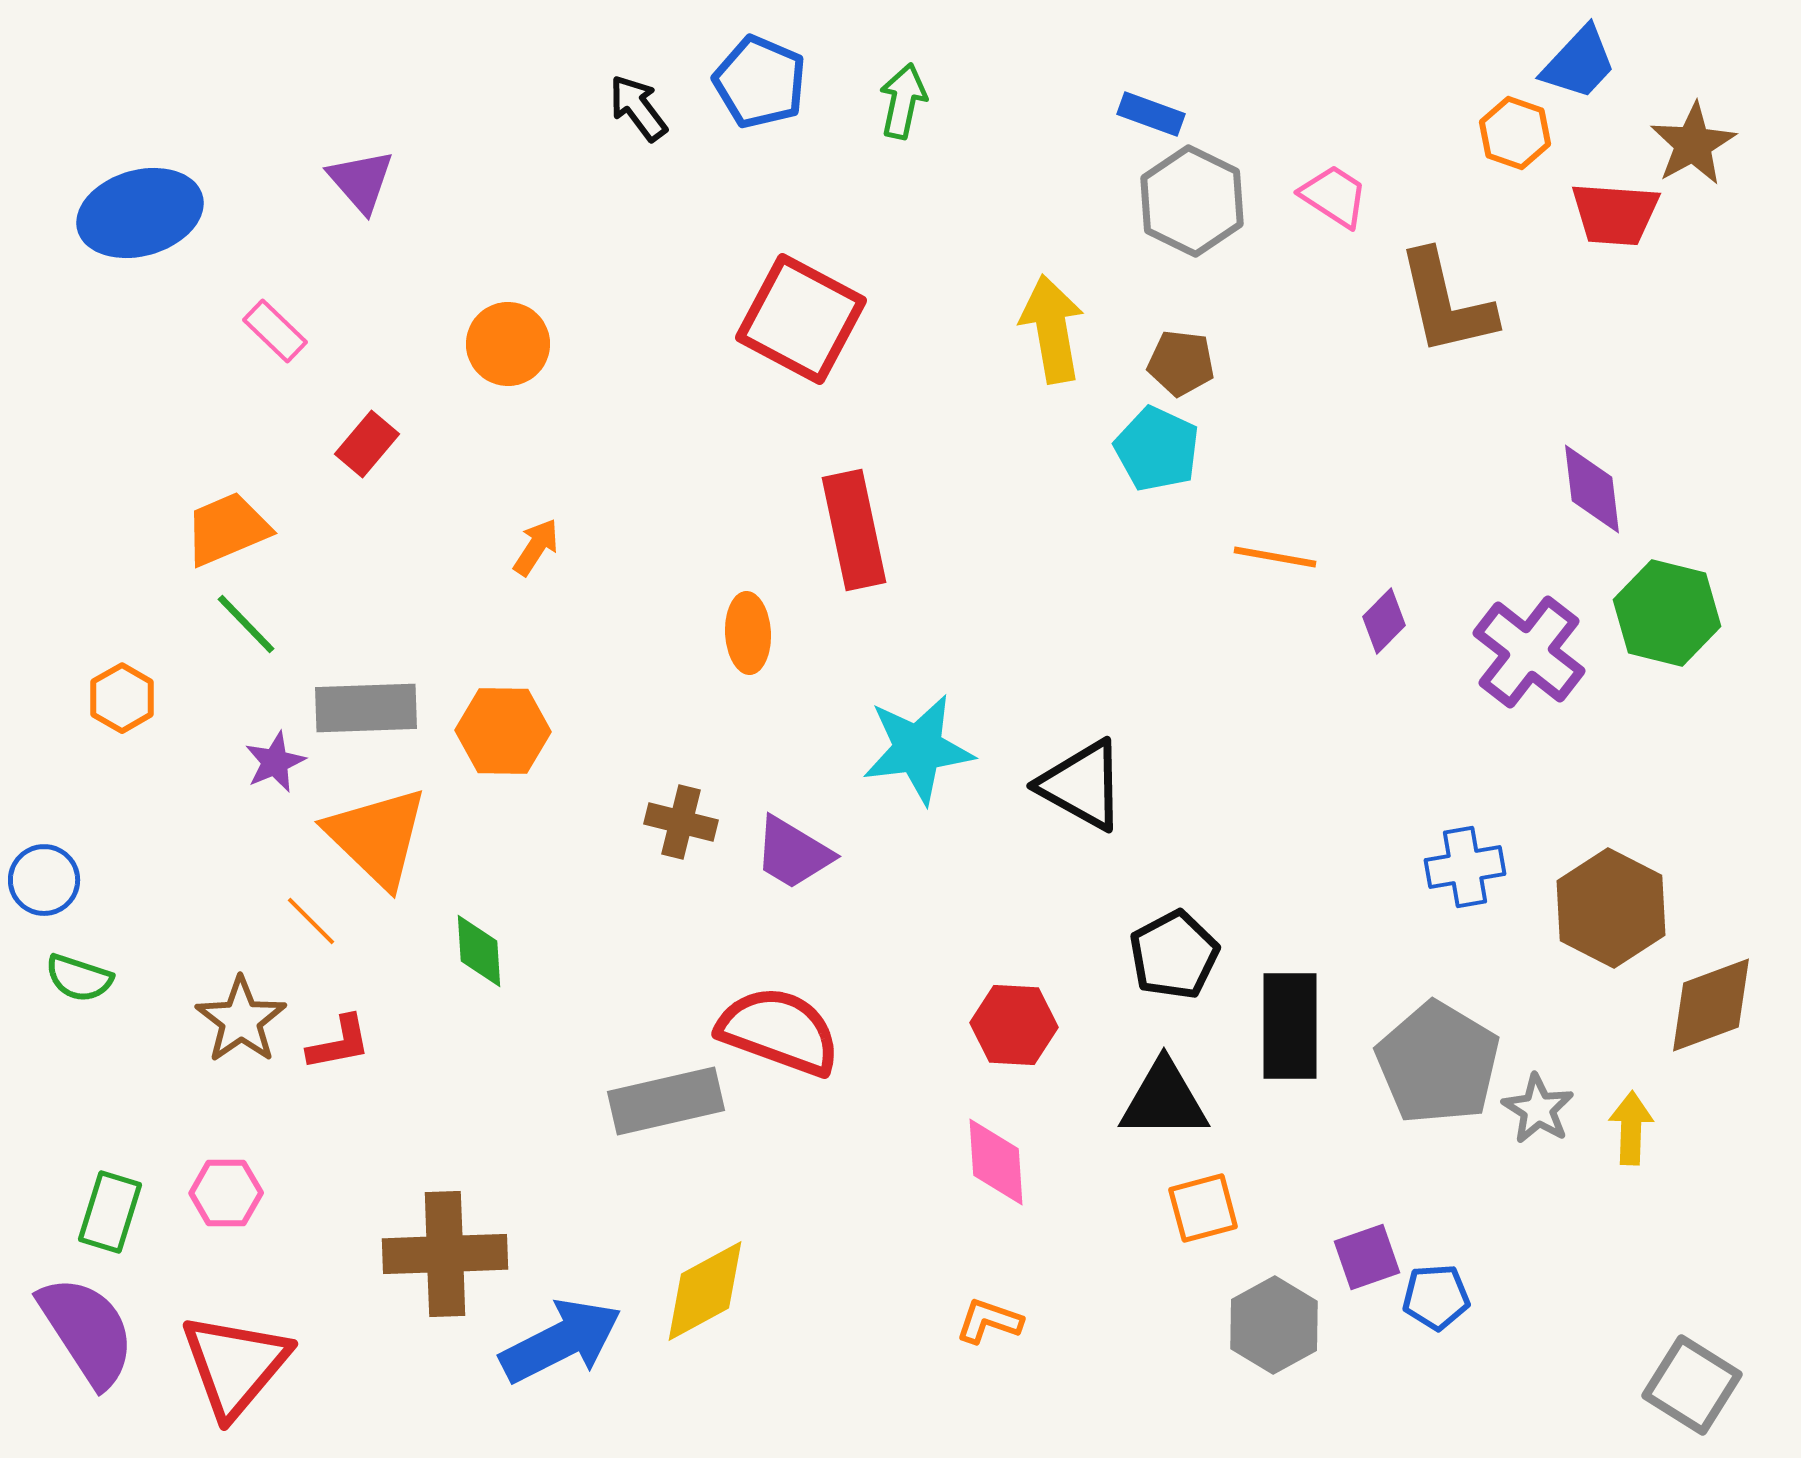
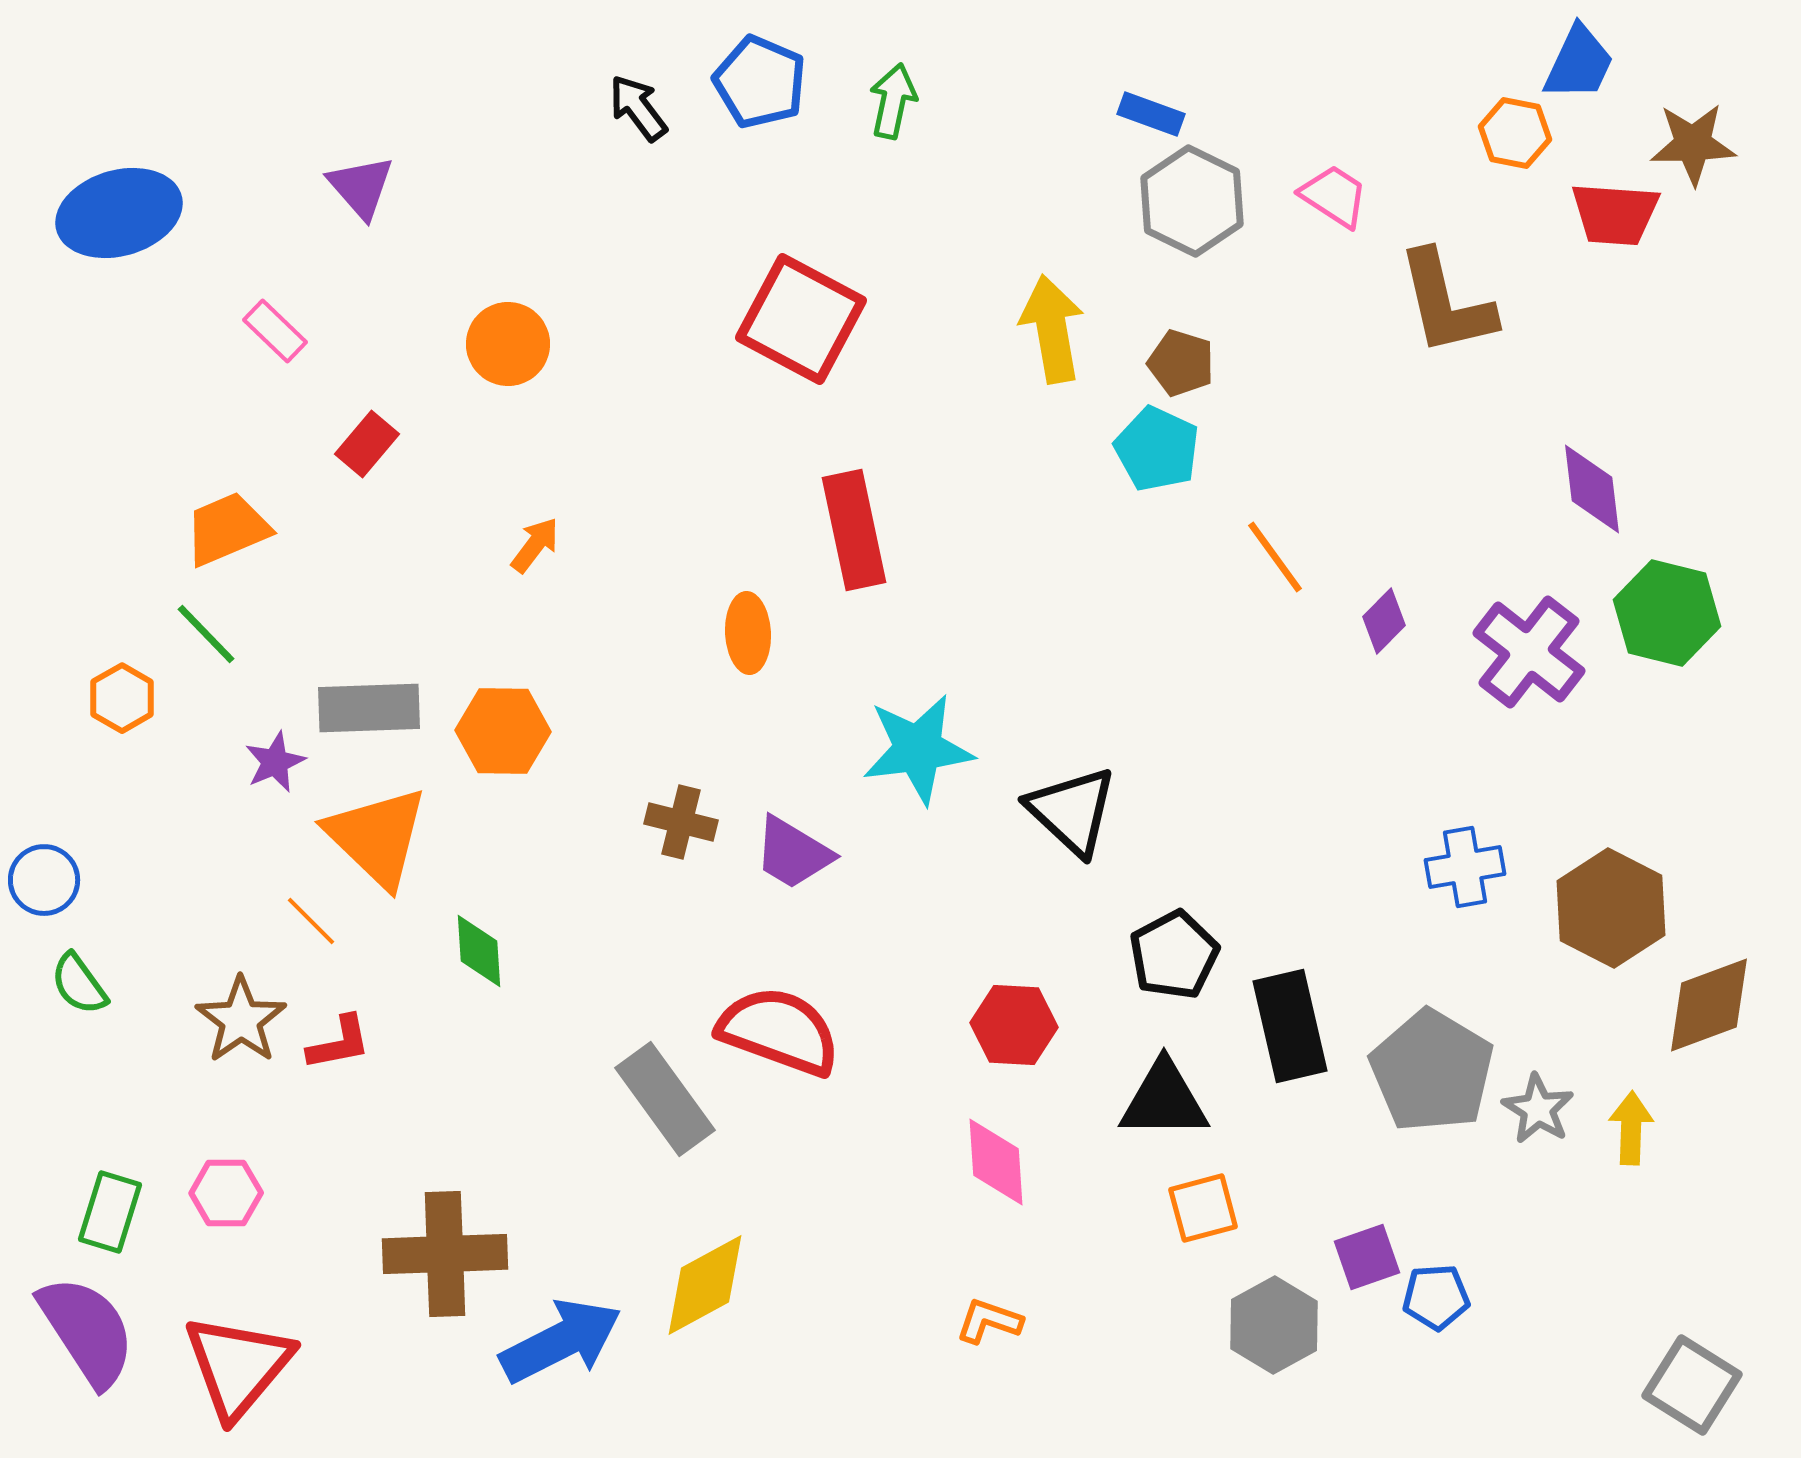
blue trapezoid at (1579, 63): rotated 18 degrees counterclockwise
green arrow at (903, 101): moved 10 px left
orange hexagon at (1515, 133): rotated 8 degrees counterclockwise
brown star at (1693, 144): rotated 28 degrees clockwise
purple triangle at (361, 181): moved 6 px down
blue ellipse at (140, 213): moved 21 px left
brown pentagon at (1181, 363): rotated 10 degrees clockwise
orange arrow at (536, 547): moved 1 px left, 2 px up; rotated 4 degrees clockwise
orange line at (1275, 557): rotated 44 degrees clockwise
green line at (246, 624): moved 40 px left, 10 px down
gray rectangle at (366, 708): moved 3 px right
black triangle at (1082, 785): moved 10 px left, 26 px down; rotated 14 degrees clockwise
green semicircle at (79, 978): moved 6 px down; rotated 36 degrees clockwise
brown diamond at (1711, 1005): moved 2 px left
black rectangle at (1290, 1026): rotated 13 degrees counterclockwise
gray pentagon at (1438, 1063): moved 6 px left, 8 px down
gray rectangle at (666, 1101): moved 1 px left, 2 px up; rotated 67 degrees clockwise
yellow diamond at (705, 1291): moved 6 px up
red triangle at (235, 1365): moved 3 px right, 1 px down
